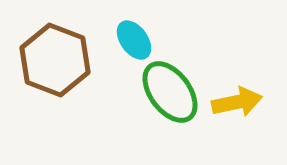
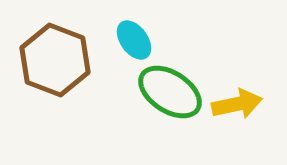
green ellipse: rotated 20 degrees counterclockwise
yellow arrow: moved 2 px down
